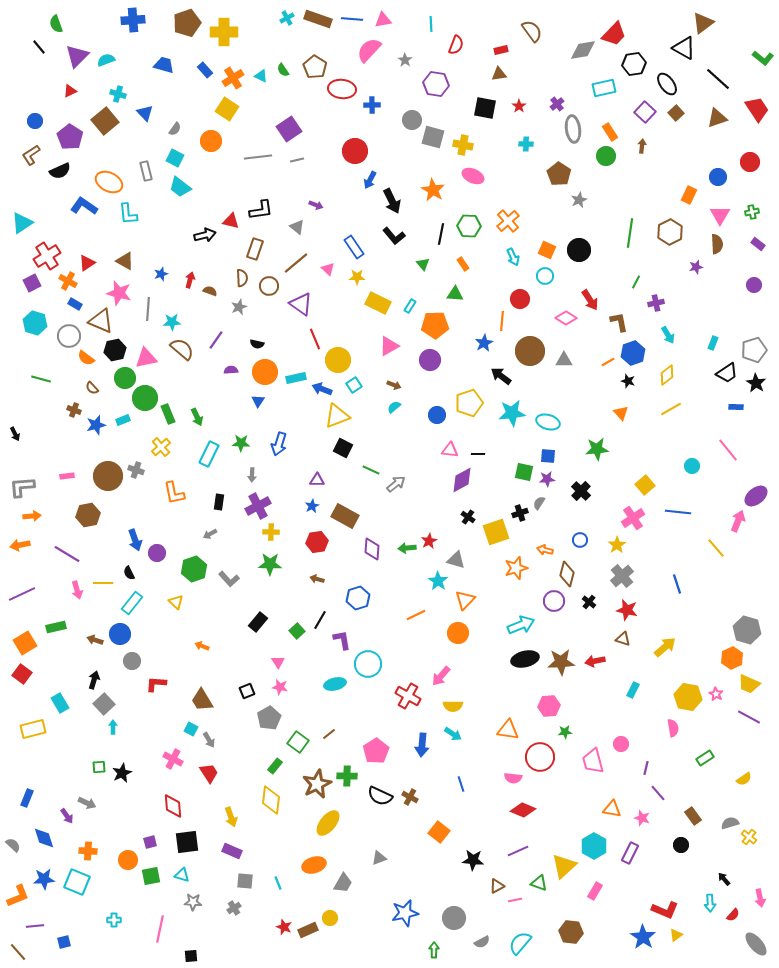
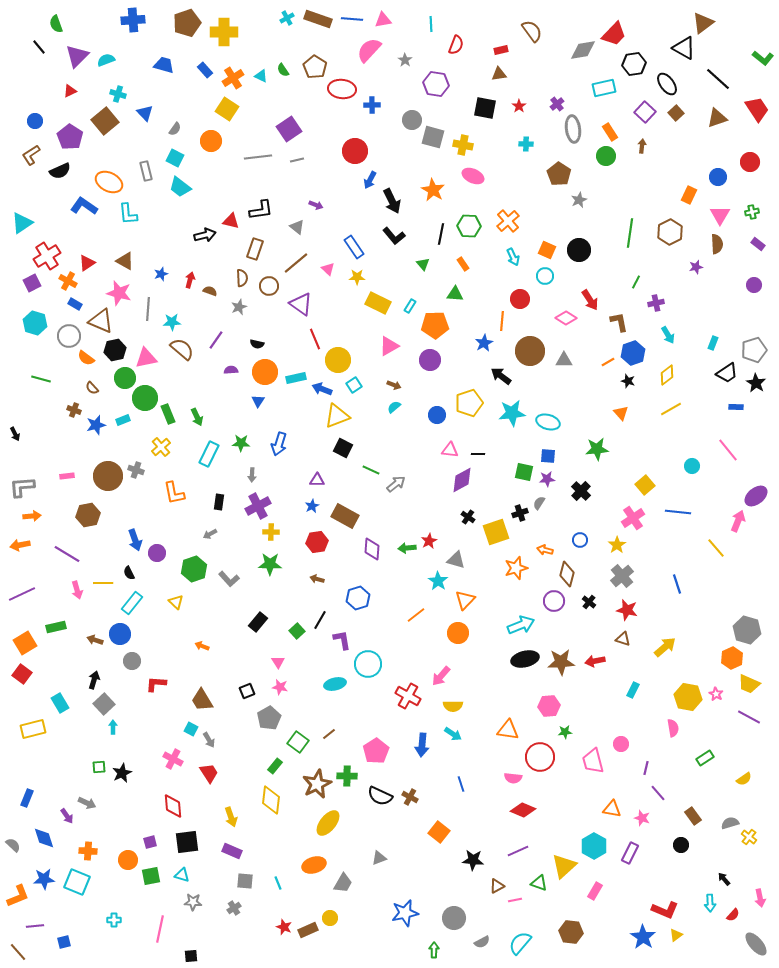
orange line at (416, 615): rotated 12 degrees counterclockwise
